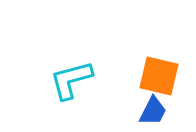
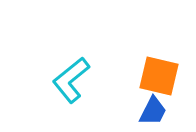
cyan L-shape: rotated 24 degrees counterclockwise
